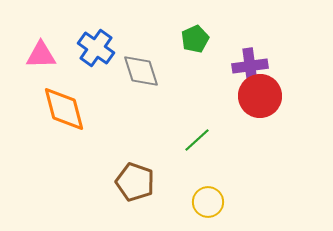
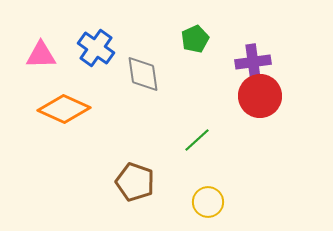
purple cross: moved 3 px right, 4 px up
gray diamond: moved 2 px right, 3 px down; rotated 9 degrees clockwise
orange diamond: rotated 51 degrees counterclockwise
